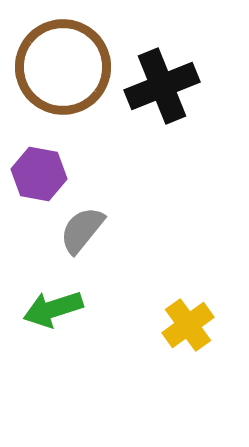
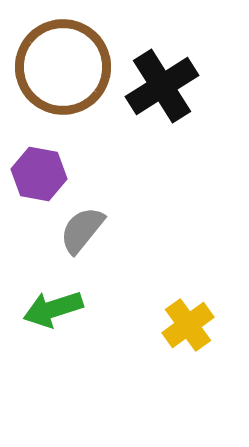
black cross: rotated 10 degrees counterclockwise
